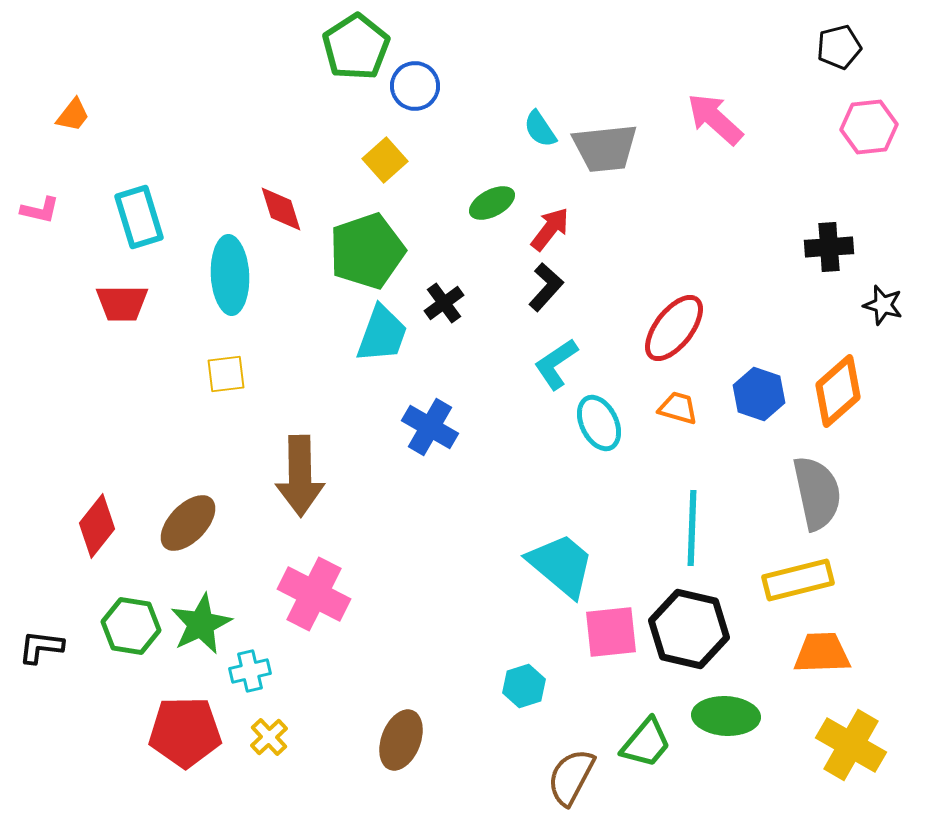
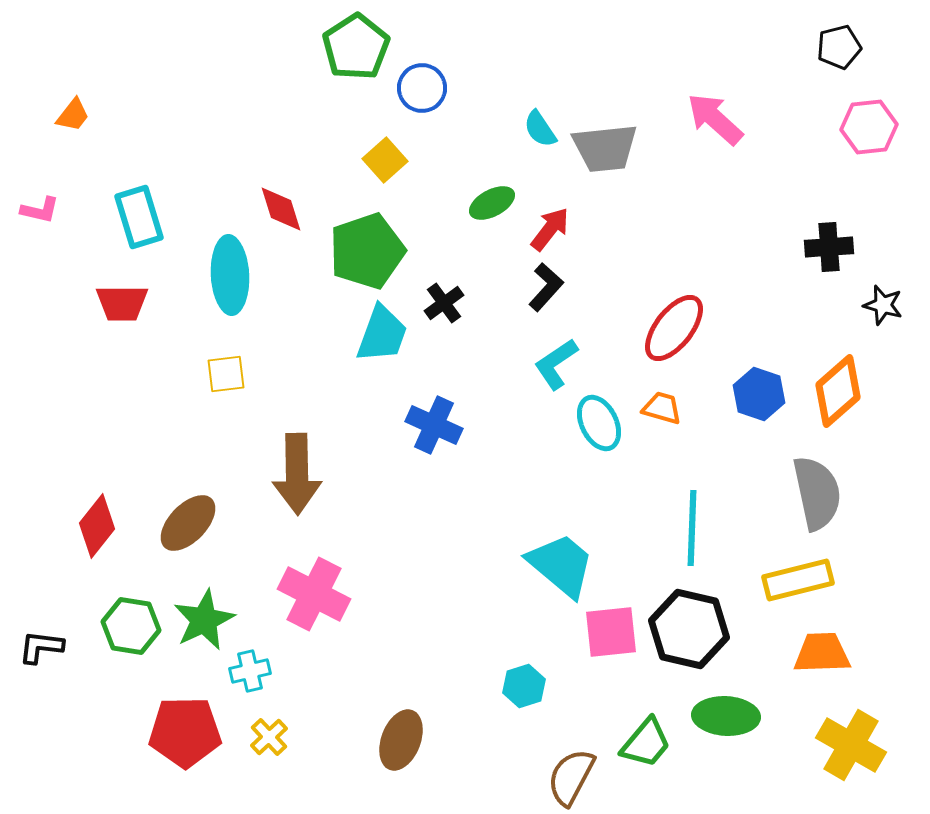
blue circle at (415, 86): moved 7 px right, 2 px down
orange trapezoid at (678, 408): moved 16 px left
blue cross at (430, 427): moved 4 px right, 2 px up; rotated 6 degrees counterclockwise
brown arrow at (300, 476): moved 3 px left, 2 px up
green star at (201, 624): moved 3 px right, 4 px up
